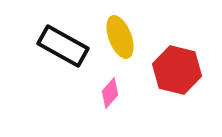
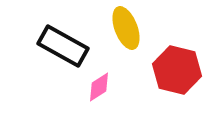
yellow ellipse: moved 6 px right, 9 px up
pink diamond: moved 11 px left, 6 px up; rotated 16 degrees clockwise
